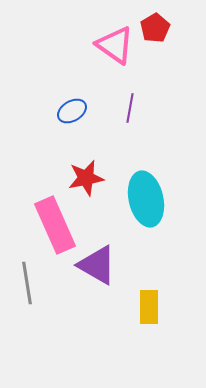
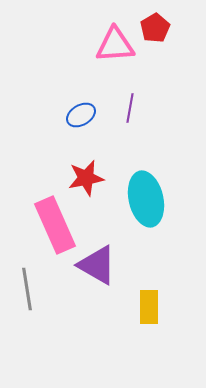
pink triangle: rotated 39 degrees counterclockwise
blue ellipse: moved 9 px right, 4 px down
gray line: moved 6 px down
